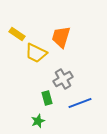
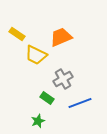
orange trapezoid: rotated 50 degrees clockwise
yellow trapezoid: moved 2 px down
green rectangle: rotated 40 degrees counterclockwise
